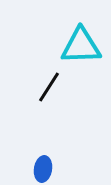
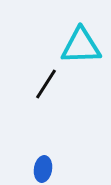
black line: moved 3 px left, 3 px up
